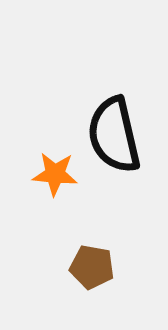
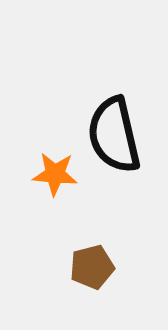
brown pentagon: rotated 24 degrees counterclockwise
